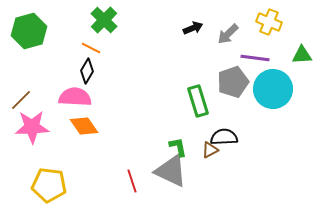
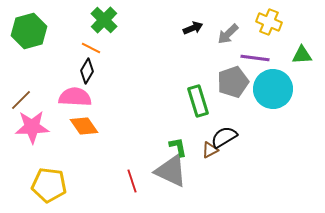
black semicircle: rotated 28 degrees counterclockwise
